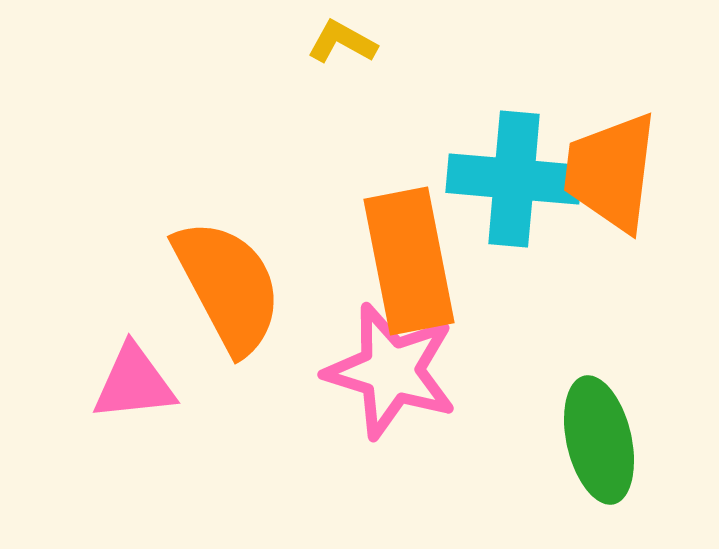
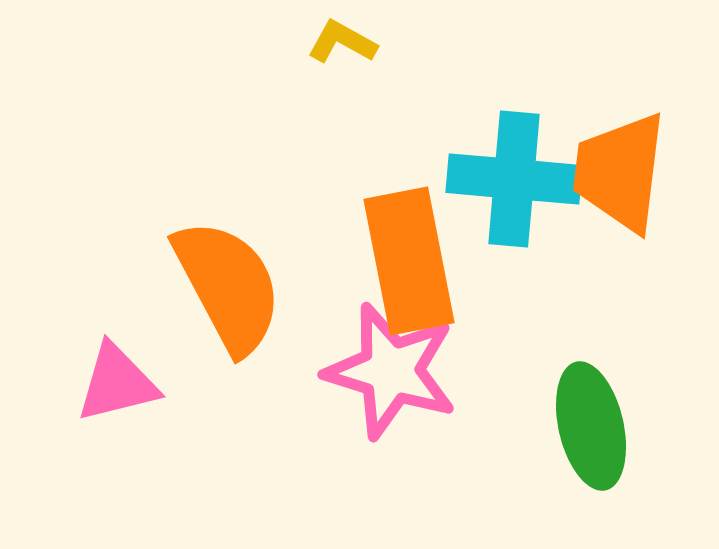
orange trapezoid: moved 9 px right
pink triangle: moved 17 px left; rotated 8 degrees counterclockwise
green ellipse: moved 8 px left, 14 px up
